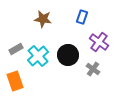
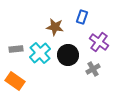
brown star: moved 12 px right, 8 px down
gray rectangle: rotated 24 degrees clockwise
cyan cross: moved 2 px right, 3 px up
gray cross: rotated 24 degrees clockwise
orange rectangle: rotated 36 degrees counterclockwise
